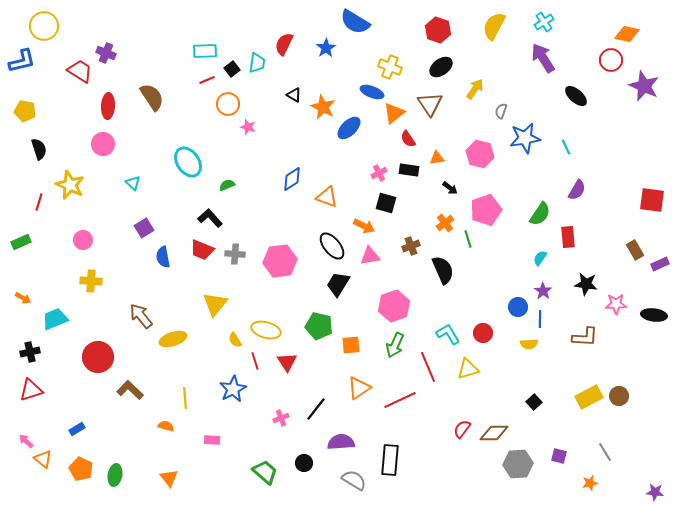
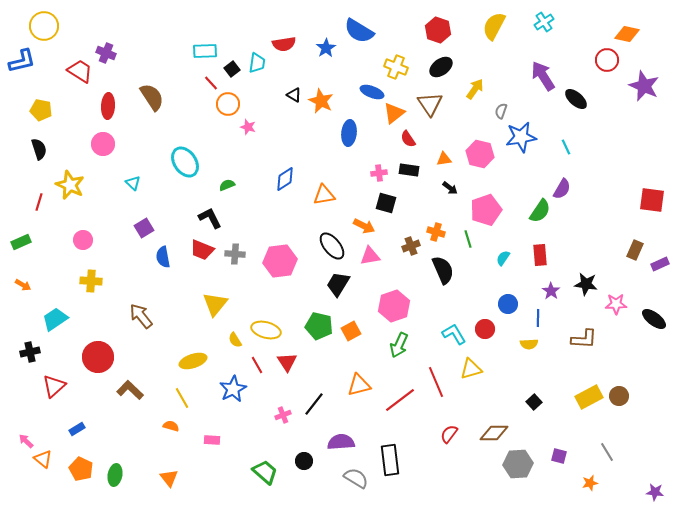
blue semicircle at (355, 22): moved 4 px right, 9 px down
red semicircle at (284, 44): rotated 125 degrees counterclockwise
purple arrow at (543, 58): moved 18 px down
red circle at (611, 60): moved 4 px left
yellow cross at (390, 67): moved 6 px right
red line at (207, 80): moved 4 px right, 3 px down; rotated 70 degrees clockwise
black ellipse at (576, 96): moved 3 px down
orange star at (323, 107): moved 2 px left, 6 px up
yellow pentagon at (25, 111): moved 16 px right, 1 px up
blue ellipse at (349, 128): moved 5 px down; rotated 40 degrees counterclockwise
blue star at (525, 138): moved 4 px left, 1 px up
orange triangle at (437, 158): moved 7 px right, 1 px down
cyan ellipse at (188, 162): moved 3 px left
pink cross at (379, 173): rotated 21 degrees clockwise
blue diamond at (292, 179): moved 7 px left
purple semicircle at (577, 190): moved 15 px left, 1 px up
orange triangle at (327, 197): moved 3 px left, 2 px up; rotated 30 degrees counterclockwise
green semicircle at (540, 214): moved 3 px up
black L-shape at (210, 218): rotated 15 degrees clockwise
orange cross at (445, 223): moved 9 px left, 9 px down; rotated 36 degrees counterclockwise
red rectangle at (568, 237): moved 28 px left, 18 px down
brown rectangle at (635, 250): rotated 54 degrees clockwise
cyan semicircle at (540, 258): moved 37 px left
purple star at (543, 291): moved 8 px right
orange arrow at (23, 298): moved 13 px up
blue circle at (518, 307): moved 10 px left, 3 px up
black ellipse at (654, 315): moved 4 px down; rotated 30 degrees clockwise
cyan trapezoid at (55, 319): rotated 12 degrees counterclockwise
blue line at (540, 319): moved 2 px left, 1 px up
red circle at (483, 333): moved 2 px right, 4 px up
cyan L-shape at (448, 334): moved 6 px right
brown L-shape at (585, 337): moved 1 px left, 2 px down
yellow ellipse at (173, 339): moved 20 px right, 22 px down
orange square at (351, 345): moved 14 px up; rotated 24 degrees counterclockwise
green arrow at (395, 345): moved 4 px right
red line at (255, 361): moved 2 px right, 4 px down; rotated 12 degrees counterclockwise
red line at (428, 367): moved 8 px right, 15 px down
yellow triangle at (468, 369): moved 3 px right
orange triangle at (359, 388): moved 3 px up; rotated 20 degrees clockwise
red triangle at (31, 390): moved 23 px right, 4 px up; rotated 25 degrees counterclockwise
yellow line at (185, 398): moved 3 px left; rotated 25 degrees counterclockwise
red line at (400, 400): rotated 12 degrees counterclockwise
black line at (316, 409): moved 2 px left, 5 px up
pink cross at (281, 418): moved 2 px right, 3 px up
orange semicircle at (166, 426): moved 5 px right
red semicircle at (462, 429): moved 13 px left, 5 px down
gray line at (605, 452): moved 2 px right
black rectangle at (390, 460): rotated 12 degrees counterclockwise
black circle at (304, 463): moved 2 px up
gray semicircle at (354, 480): moved 2 px right, 2 px up
